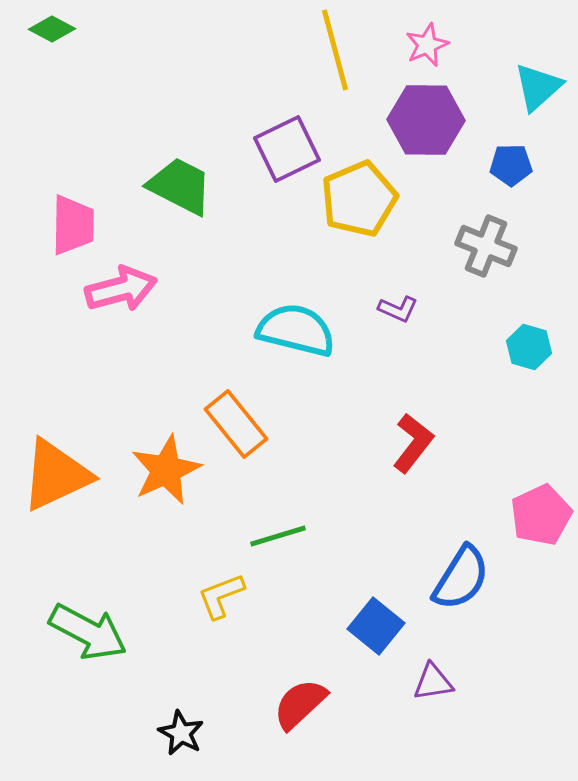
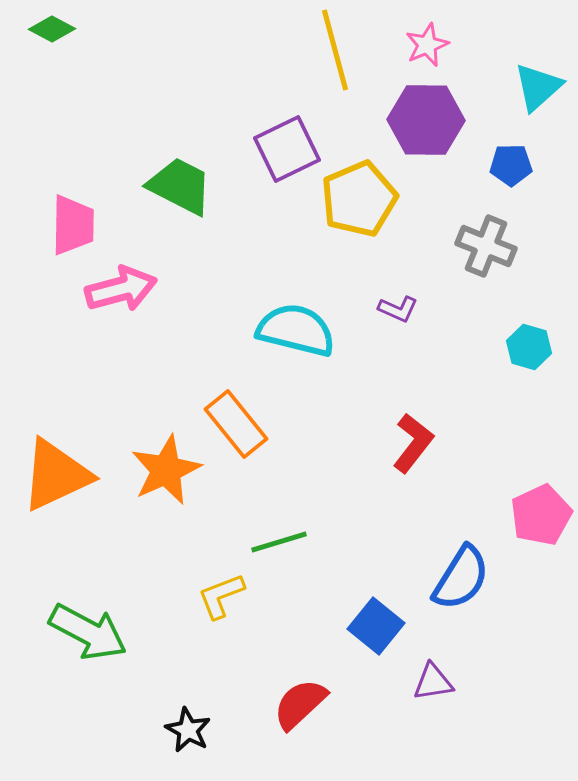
green line: moved 1 px right, 6 px down
black star: moved 7 px right, 3 px up
